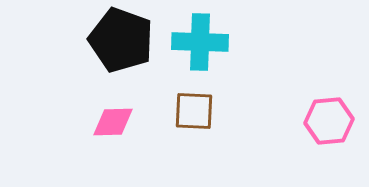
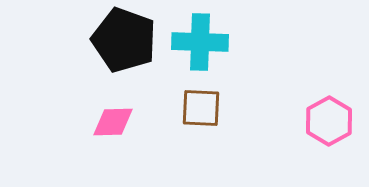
black pentagon: moved 3 px right
brown square: moved 7 px right, 3 px up
pink hexagon: rotated 24 degrees counterclockwise
